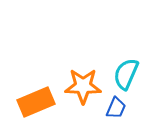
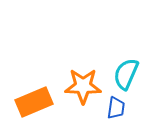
orange rectangle: moved 2 px left
blue trapezoid: rotated 15 degrees counterclockwise
